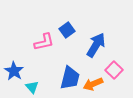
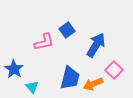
blue star: moved 2 px up
